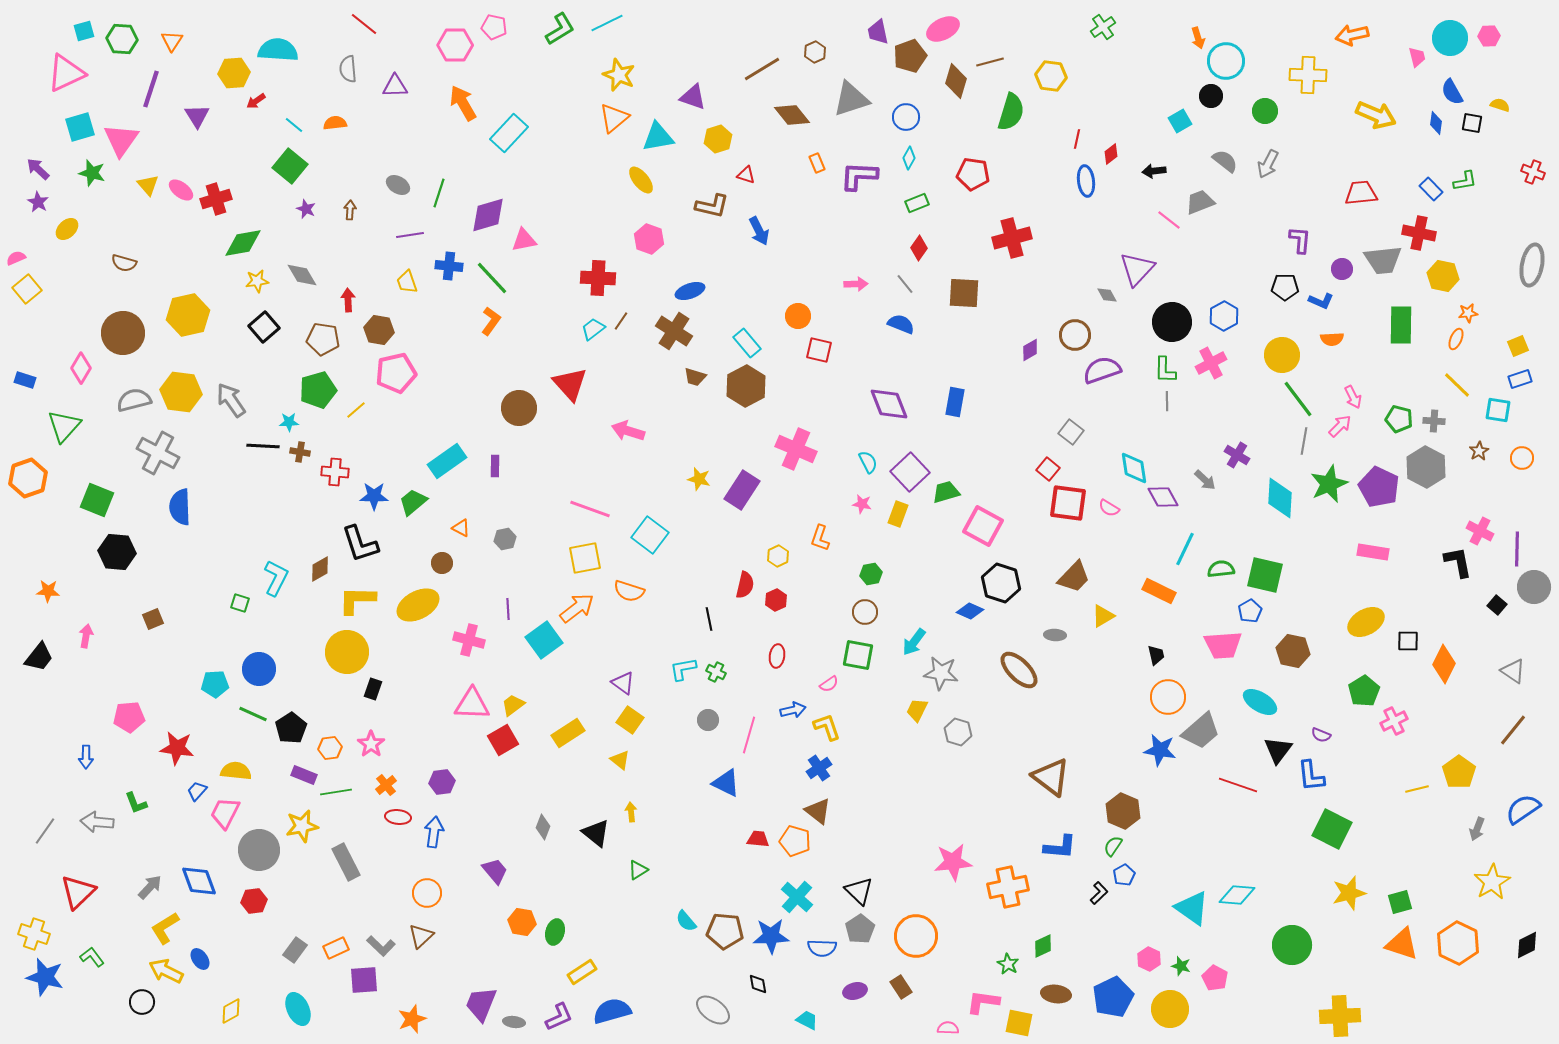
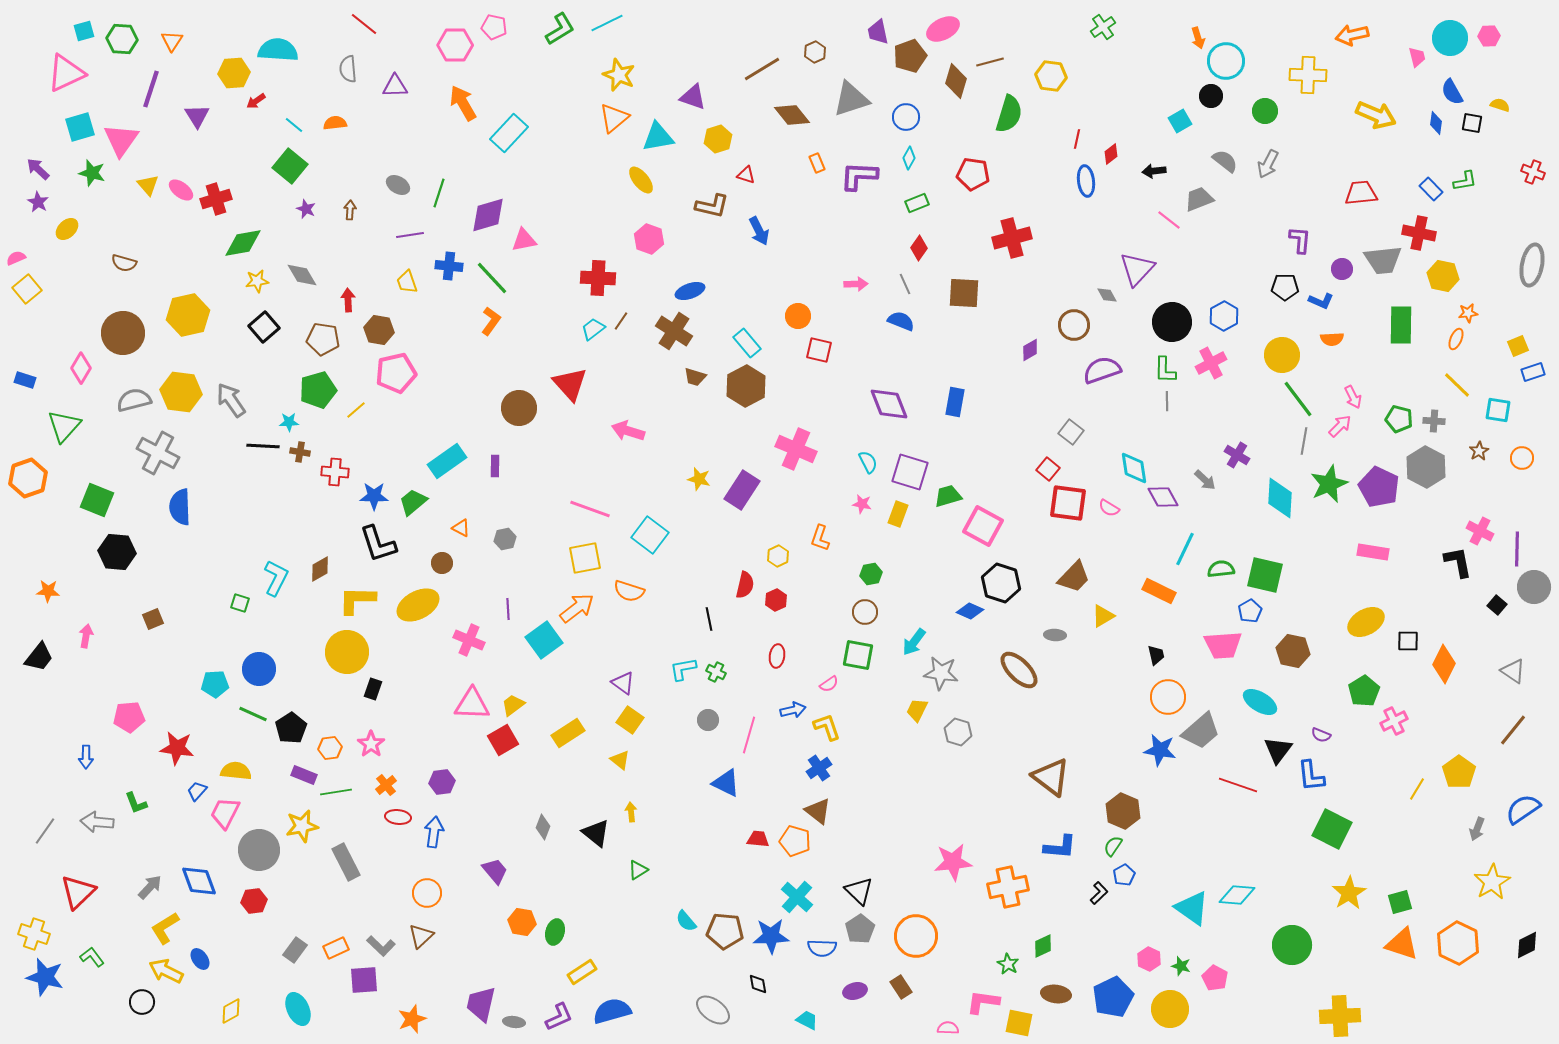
green semicircle at (1011, 112): moved 2 px left, 2 px down
gray trapezoid at (1200, 202): moved 1 px left, 3 px up
gray line at (905, 284): rotated 15 degrees clockwise
blue semicircle at (901, 324): moved 3 px up
brown circle at (1075, 335): moved 1 px left, 10 px up
blue rectangle at (1520, 379): moved 13 px right, 7 px up
purple square at (910, 472): rotated 30 degrees counterclockwise
green trapezoid at (946, 492): moved 2 px right, 4 px down
black L-shape at (360, 544): moved 18 px right
pink cross at (469, 640): rotated 8 degrees clockwise
yellow line at (1417, 789): rotated 45 degrees counterclockwise
yellow star at (1349, 893): rotated 16 degrees counterclockwise
purple trapezoid at (481, 1004): rotated 9 degrees counterclockwise
